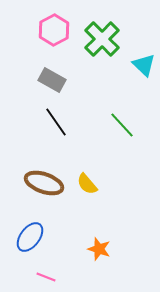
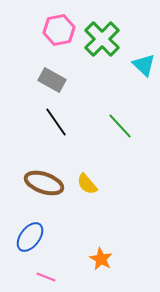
pink hexagon: moved 5 px right; rotated 16 degrees clockwise
green line: moved 2 px left, 1 px down
orange star: moved 2 px right, 10 px down; rotated 10 degrees clockwise
